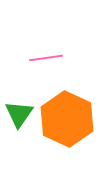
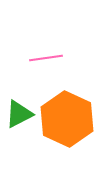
green triangle: rotated 28 degrees clockwise
